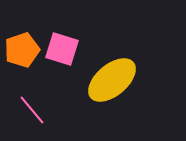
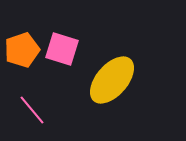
yellow ellipse: rotated 9 degrees counterclockwise
